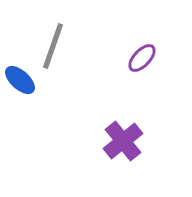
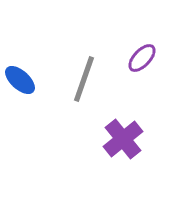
gray line: moved 31 px right, 33 px down
purple cross: moved 2 px up
